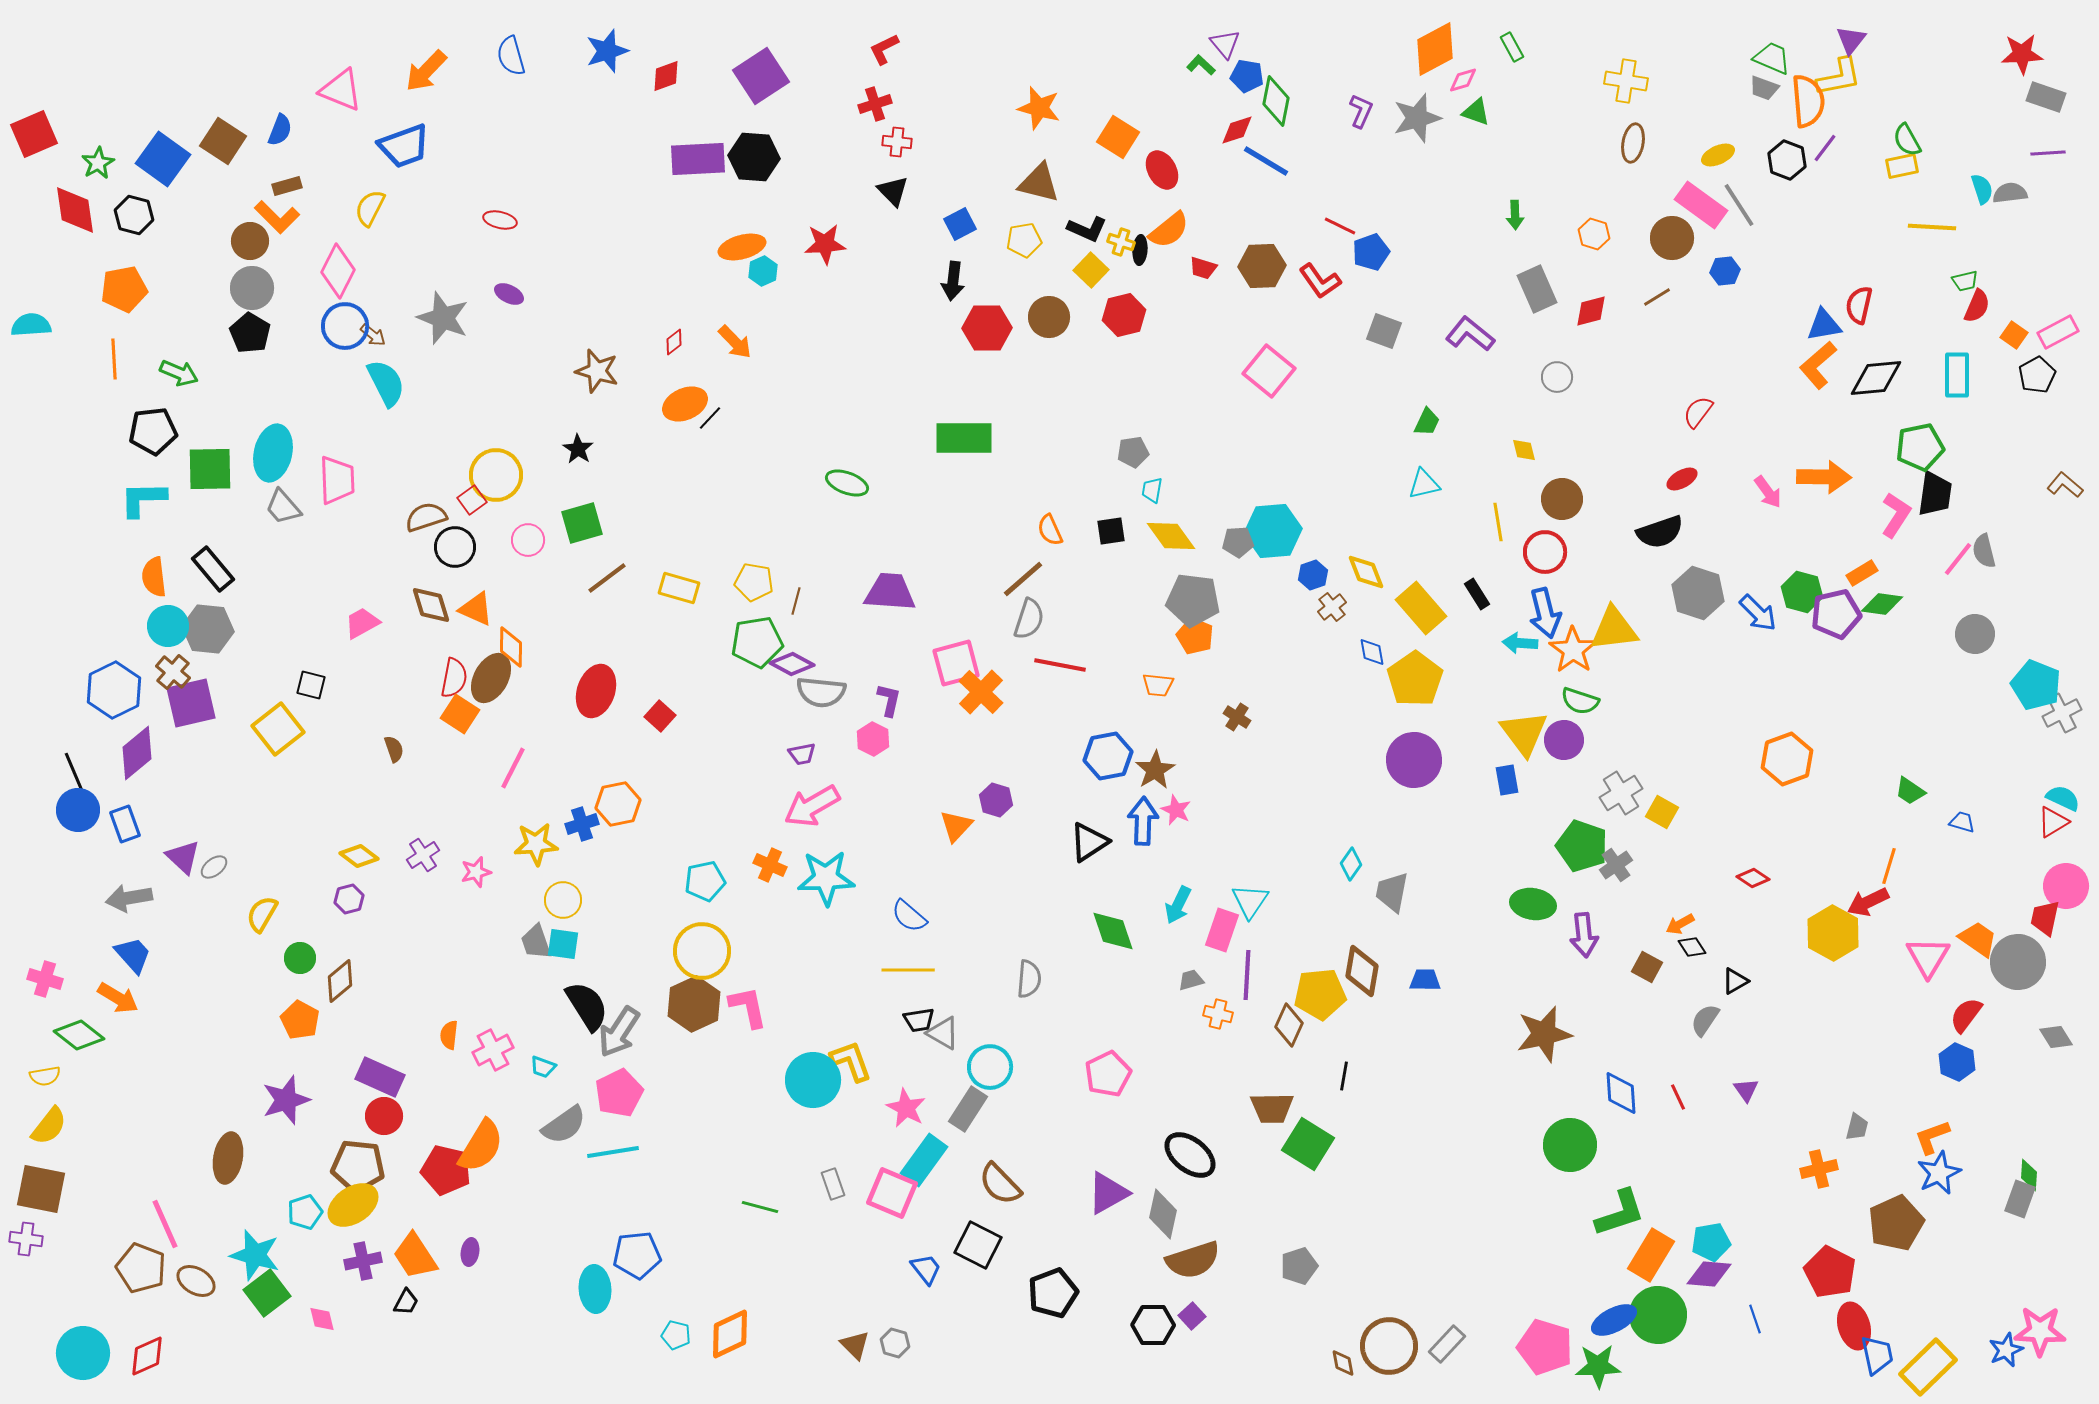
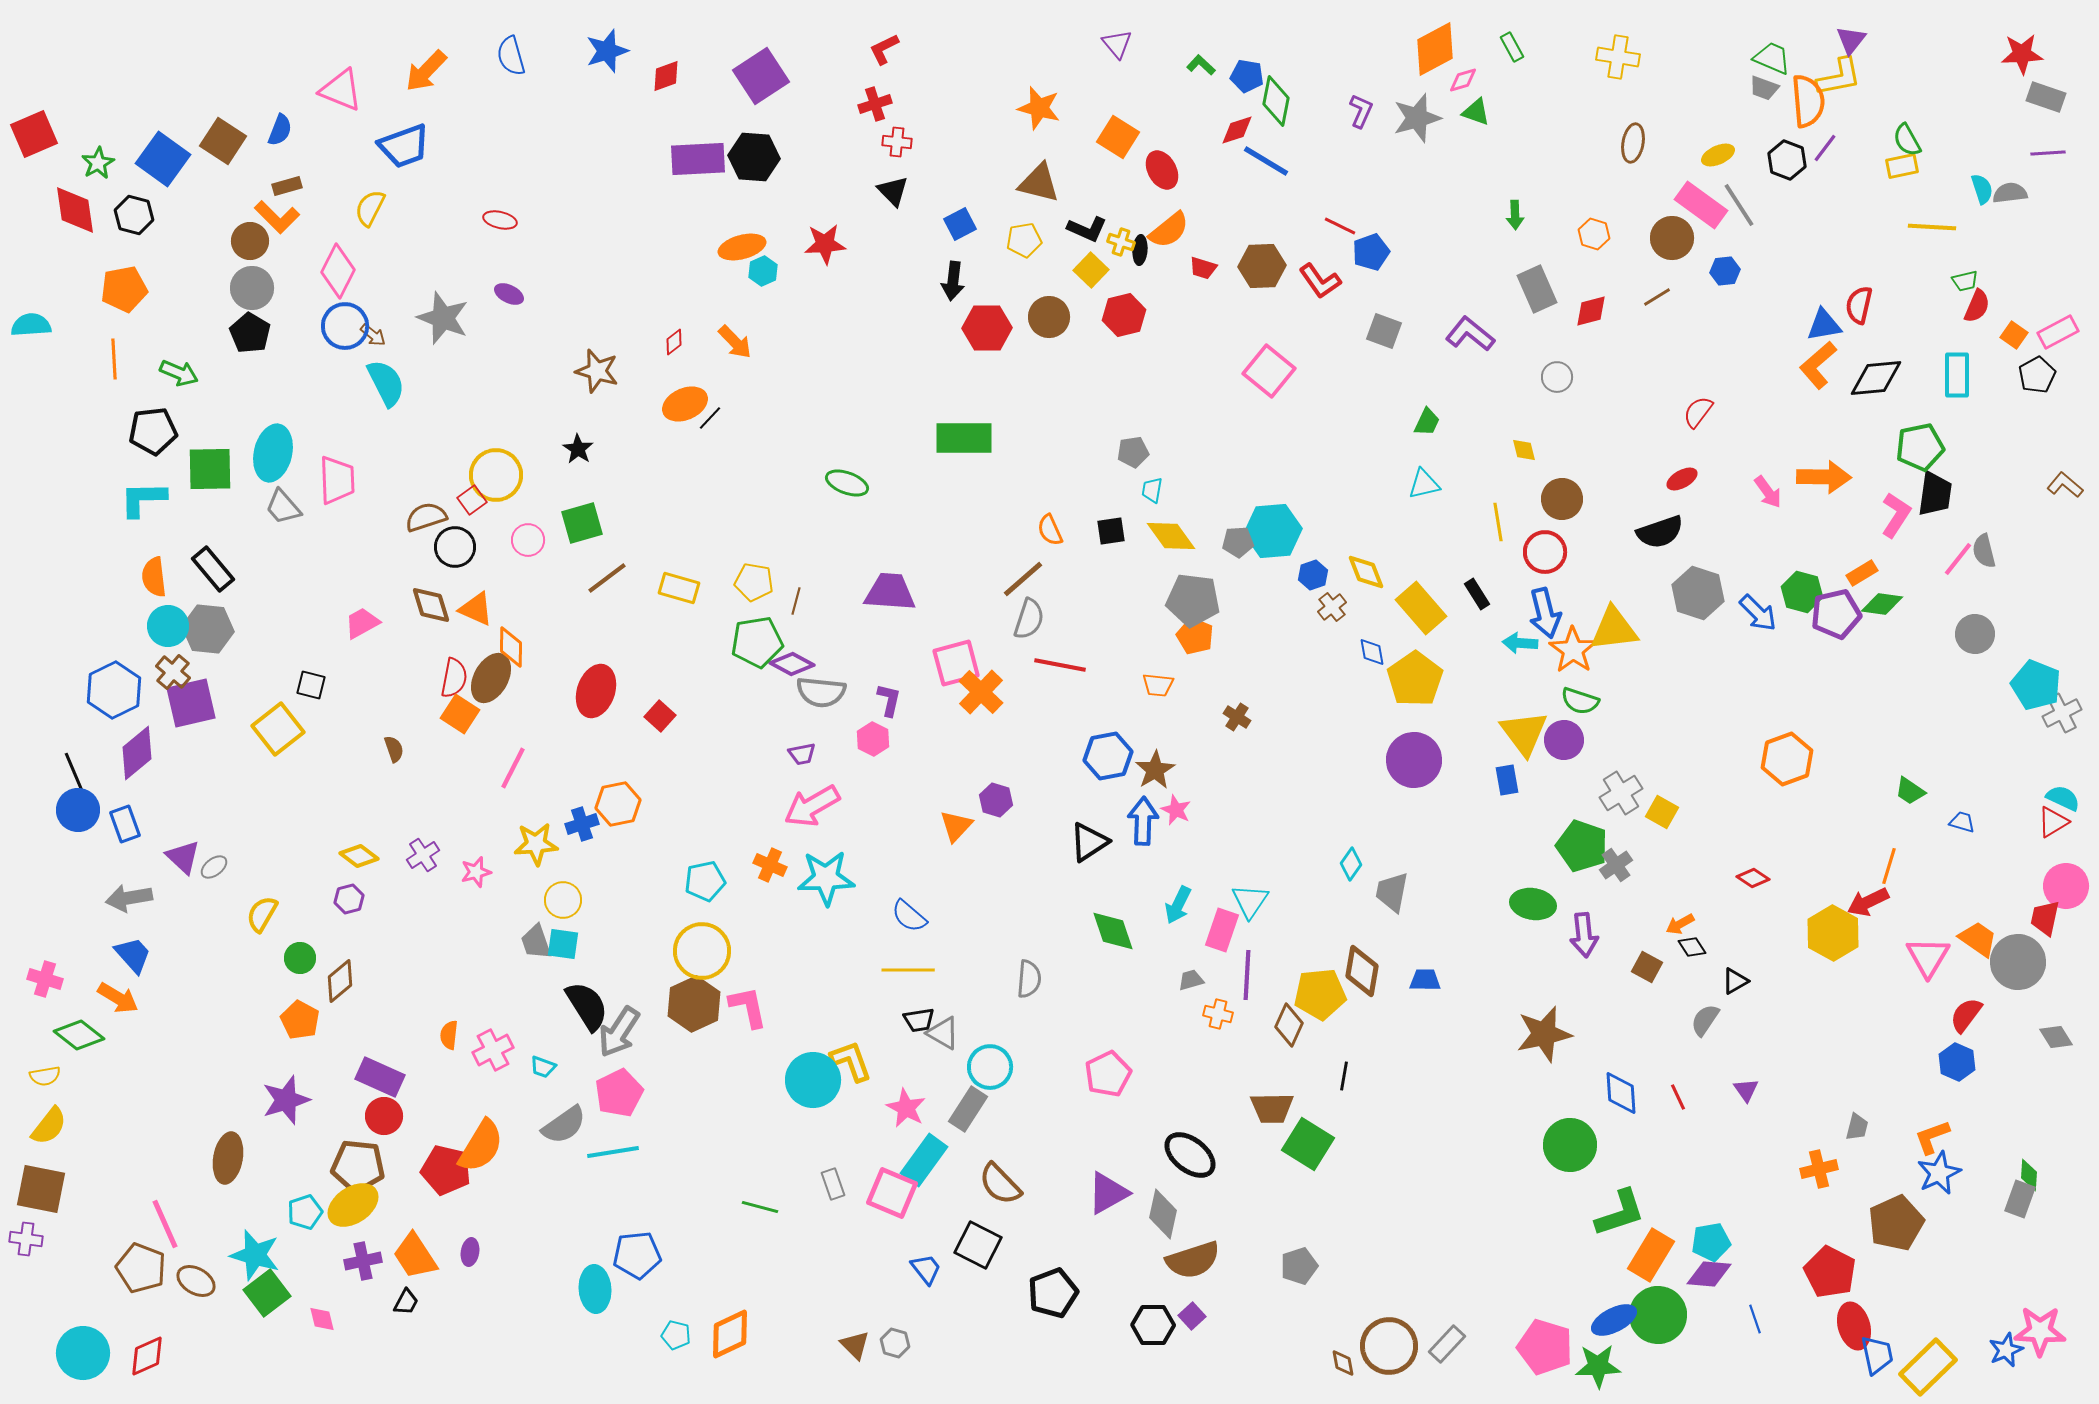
purple triangle at (1225, 44): moved 108 px left
yellow cross at (1626, 81): moved 8 px left, 24 px up
